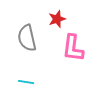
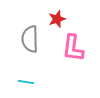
gray semicircle: moved 3 px right, 1 px down; rotated 12 degrees clockwise
